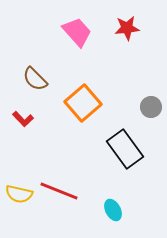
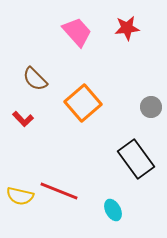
black rectangle: moved 11 px right, 10 px down
yellow semicircle: moved 1 px right, 2 px down
